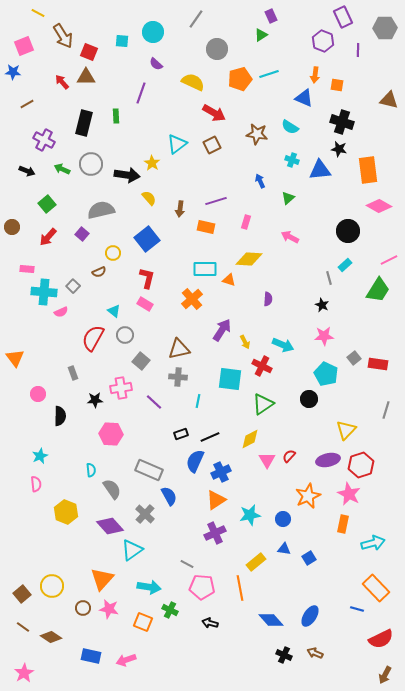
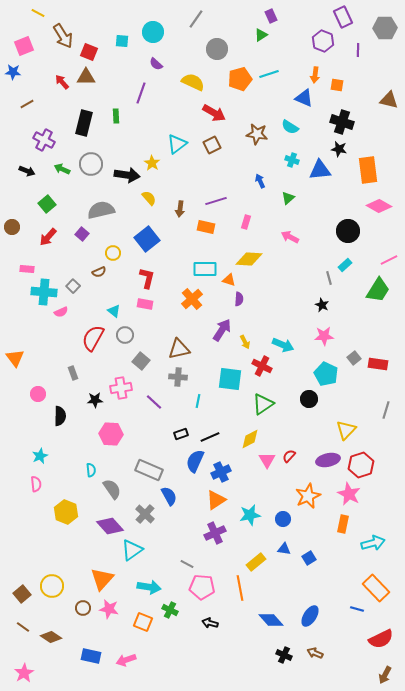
purple semicircle at (268, 299): moved 29 px left
pink rectangle at (145, 304): rotated 21 degrees counterclockwise
